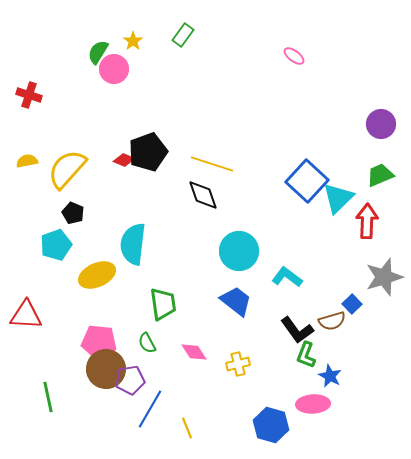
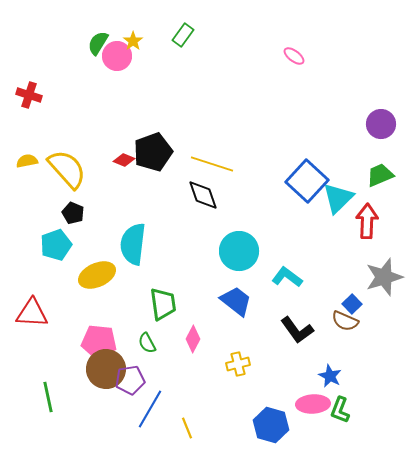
green semicircle at (98, 52): moved 9 px up
pink circle at (114, 69): moved 3 px right, 13 px up
black pentagon at (148, 152): moved 5 px right
yellow semicircle at (67, 169): rotated 96 degrees clockwise
red triangle at (26, 315): moved 6 px right, 2 px up
brown semicircle at (332, 321): moved 13 px right; rotated 40 degrees clockwise
pink diamond at (194, 352): moved 1 px left, 13 px up; rotated 60 degrees clockwise
green L-shape at (306, 355): moved 34 px right, 55 px down
